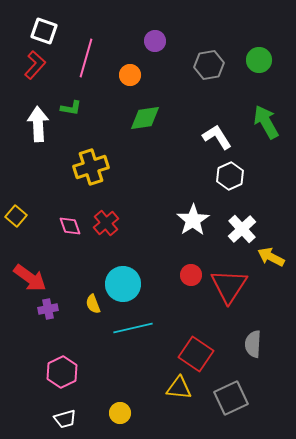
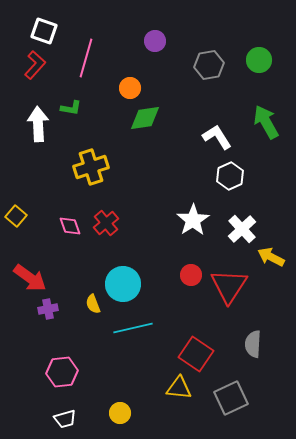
orange circle: moved 13 px down
pink hexagon: rotated 20 degrees clockwise
